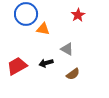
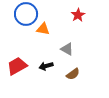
black arrow: moved 3 px down
